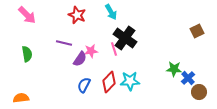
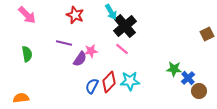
red star: moved 2 px left
brown square: moved 10 px right, 3 px down
black cross: moved 12 px up; rotated 15 degrees clockwise
pink line: moved 8 px right; rotated 32 degrees counterclockwise
blue semicircle: moved 8 px right, 1 px down
brown circle: moved 1 px up
